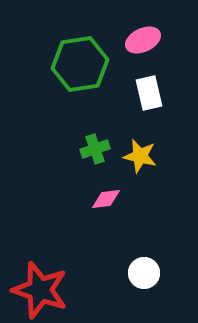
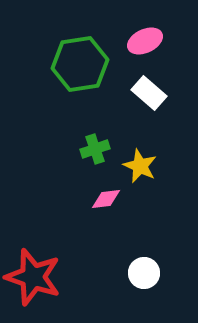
pink ellipse: moved 2 px right, 1 px down
white rectangle: rotated 36 degrees counterclockwise
yellow star: moved 10 px down; rotated 12 degrees clockwise
red star: moved 7 px left, 13 px up
